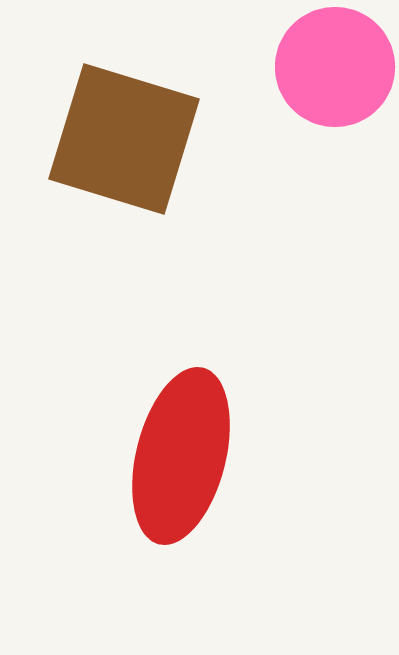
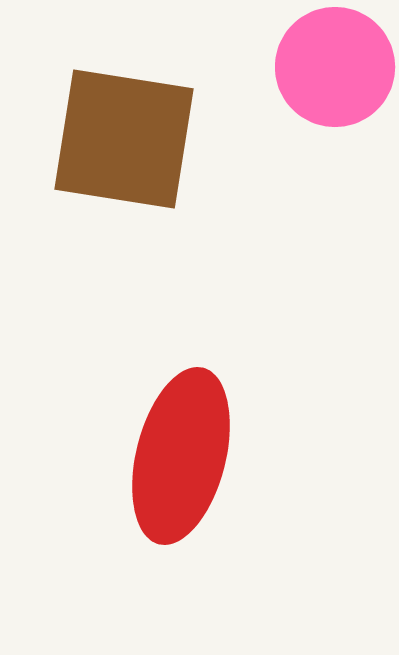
brown square: rotated 8 degrees counterclockwise
